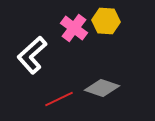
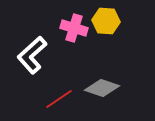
pink cross: rotated 20 degrees counterclockwise
red line: rotated 8 degrees counterclockwise
